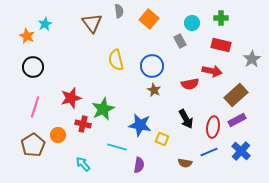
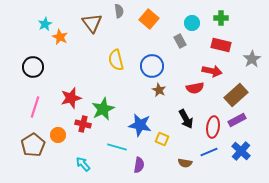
orange star: moved 33 px right, 1 px down
red semicircle: moved 5 px right, 4 px down
brown star: moved 5 px right
